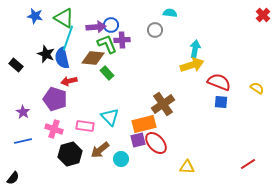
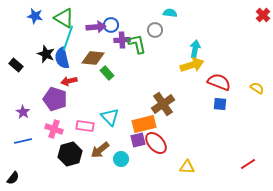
green L-shape: moved 30 px right; rotated 10 degrees clockwise
blue square: moved 1 px left, 2 px down
